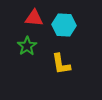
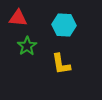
red triangle: moved 16 px left
